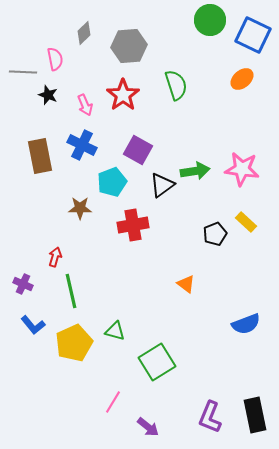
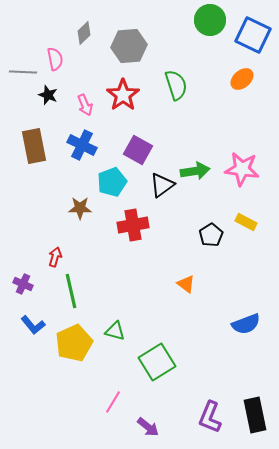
brown rectangle: moved 6 px left, 10 px up
yellow rectangle: rotated 15 degrees counterclockwise
black pentagon: moved 4 px left, 1 px down; rotated 10 degrees counterclockwise
